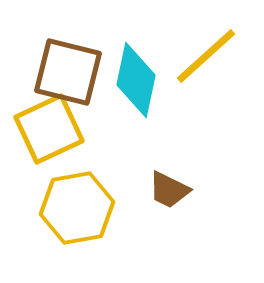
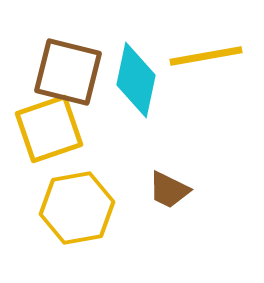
yellow line: rotated 32 degrees clockwise
yellow square: rotated 6 degrees clockwise
